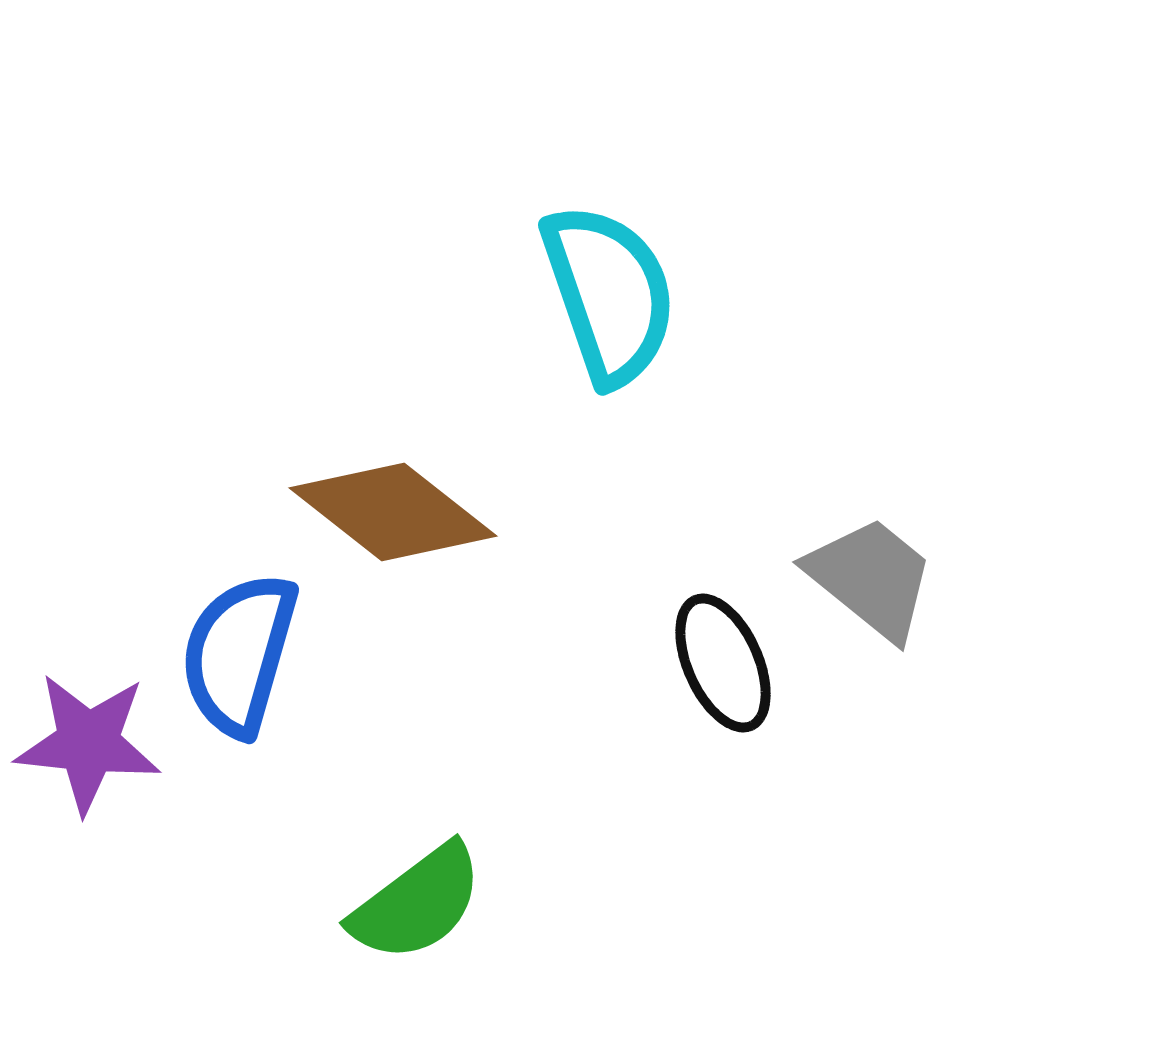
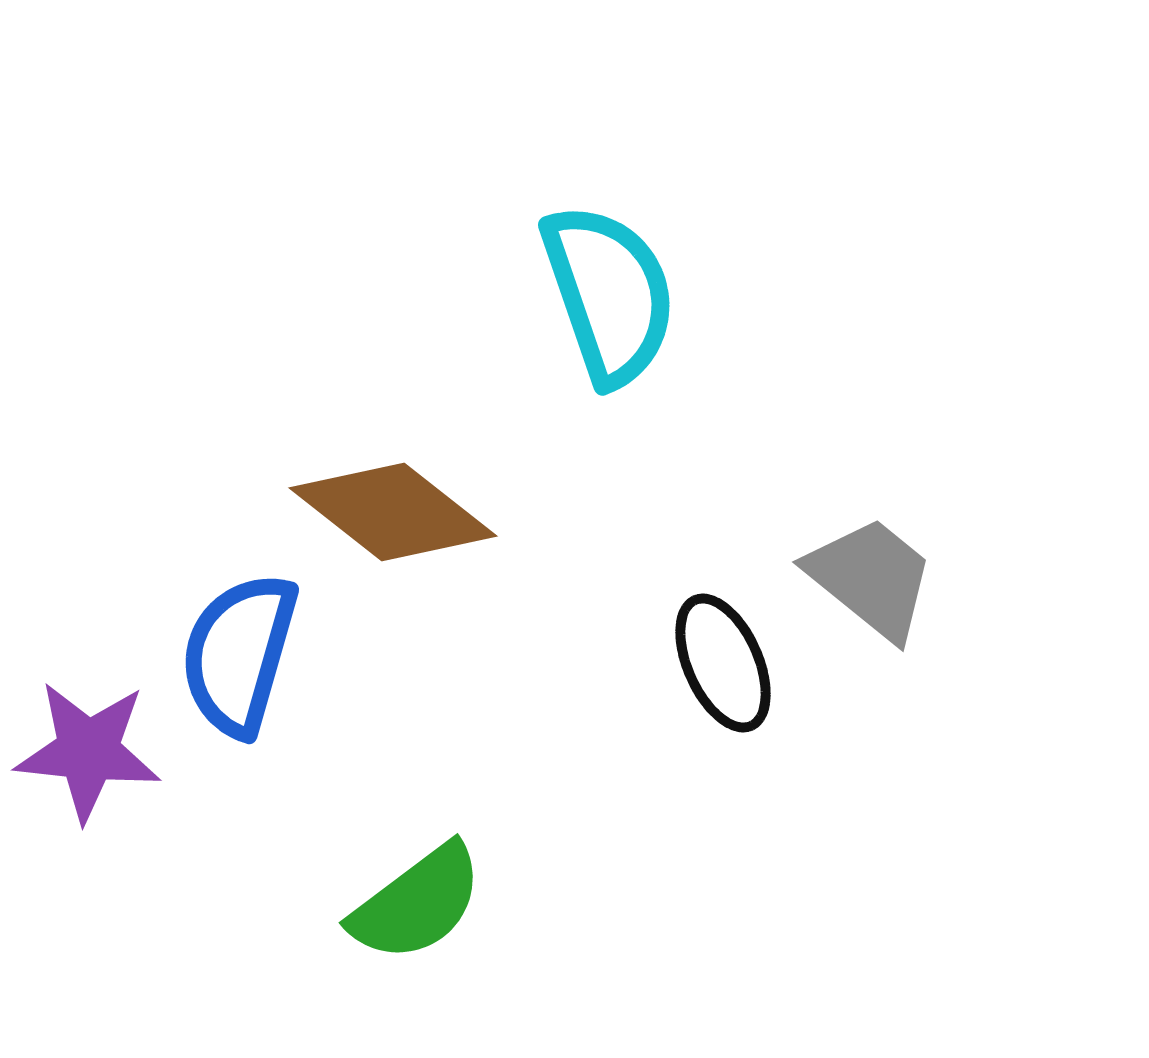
purple star: moved 8 px down
